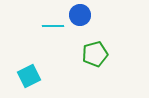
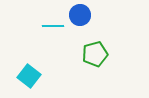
cyan square: rotated 25 degrees counterclockwise
